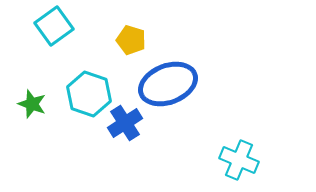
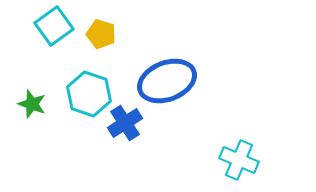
yellow pentagon: moved 30 px left, 6 px up
blue ellipse: moved 1 px left, 3 px up
